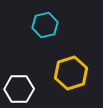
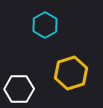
cyan hexagon: rotated 15 degrees counterclockwise
